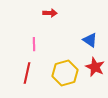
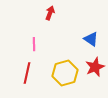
red arrow: rotated 72 degrees counterclockwise
blue triangle: moved 1 px right, 1 px up
red star: rotated 24 degrees clockwise
